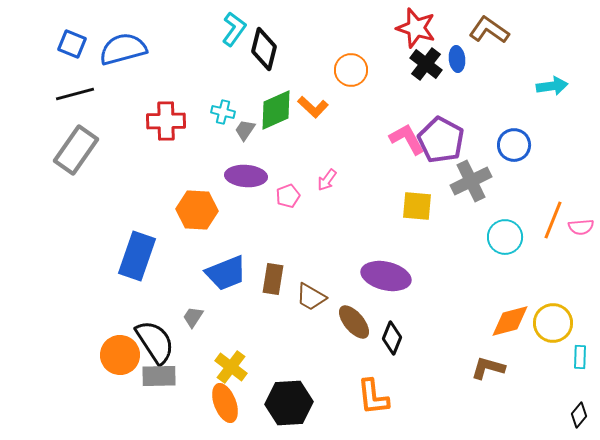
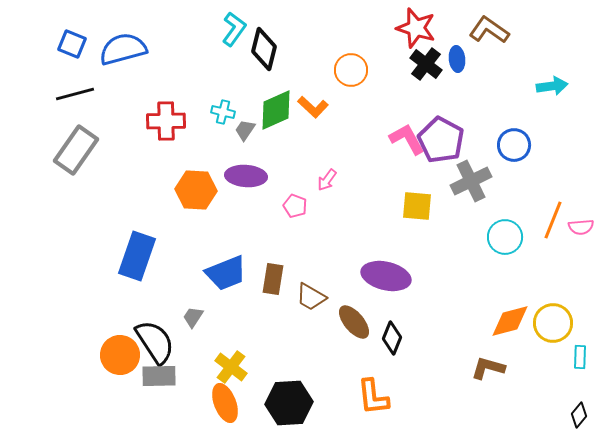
pink pentagon at (288, 196): moved 7 px right, 10 px down; rotated 30 degrees counterclockwise
orange hexagon at (197, 210): moved 1 px left, 20 px up
